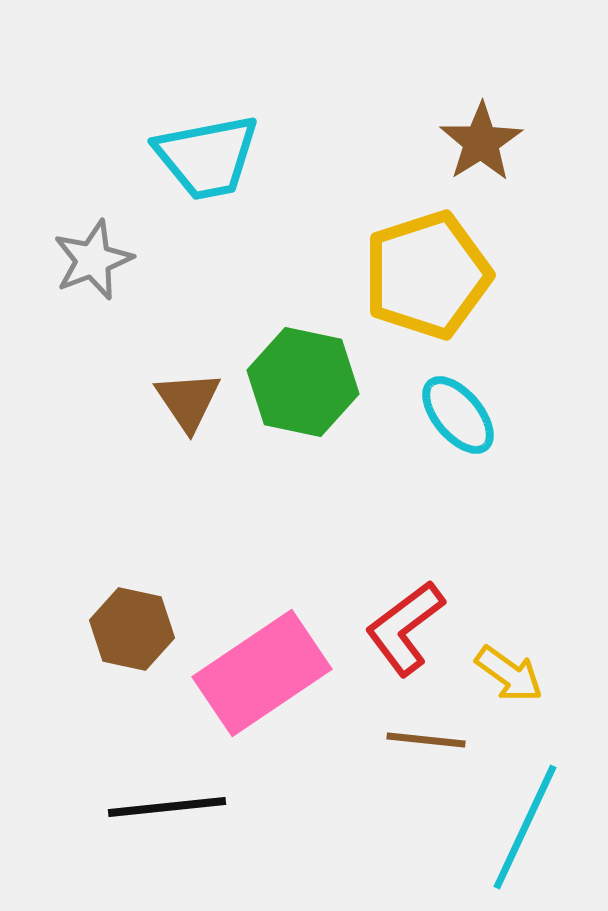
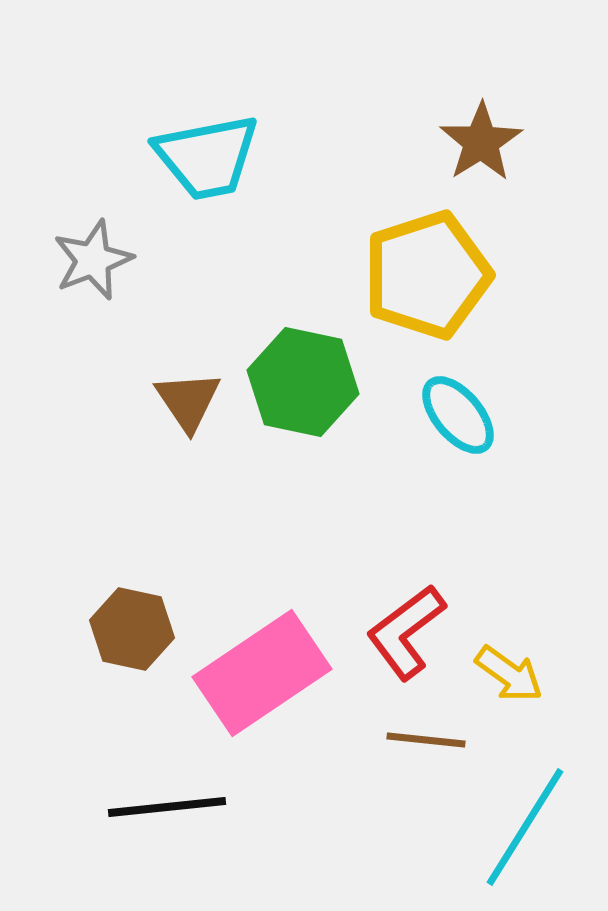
red L-shape: moved 1 px right, 4 px down
cyan line: rotated 7 degrees clockwise
